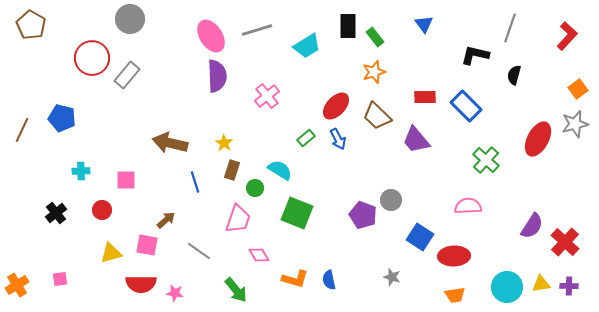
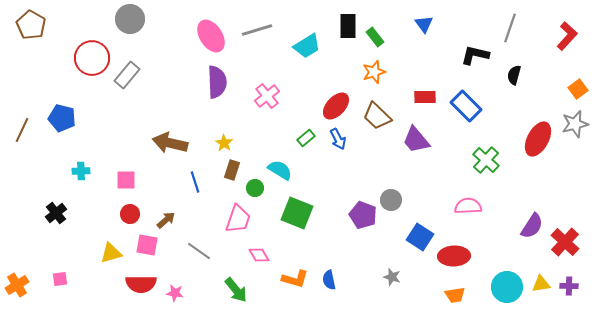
purple semicircle at (217, 76): moved 6 px down
red circle at (102, 210): moved 28 px right, 4 px down
